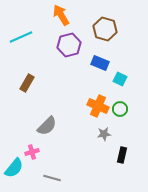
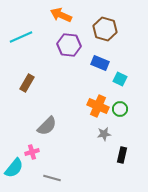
orange arrow: rotated 35 degrees counterclockwise
purple hexagon: rotated 20 degrees clockwise
